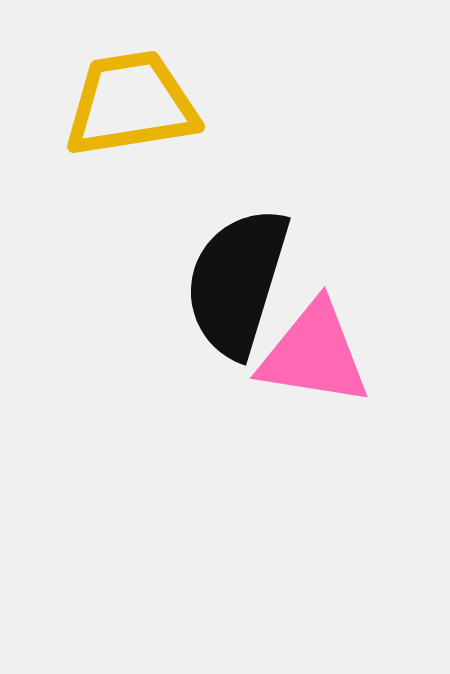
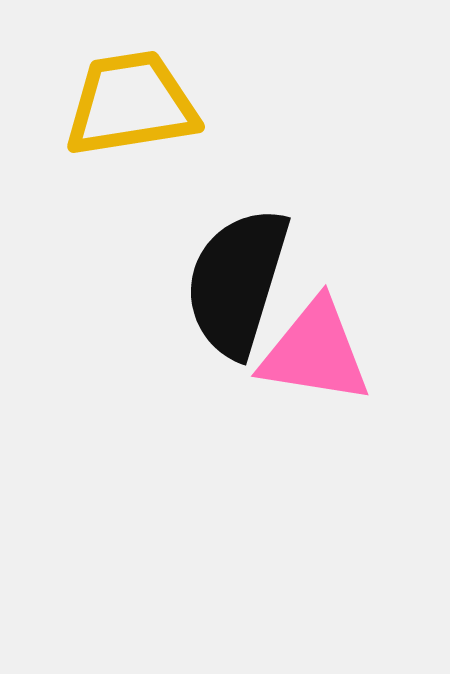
pink triangle: moved 1 px right, 2 px up
